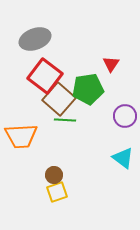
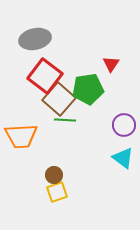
gray ellipse: rotated 8 degrees clockwise
purple circle: moved 1 px left, 9 px down
